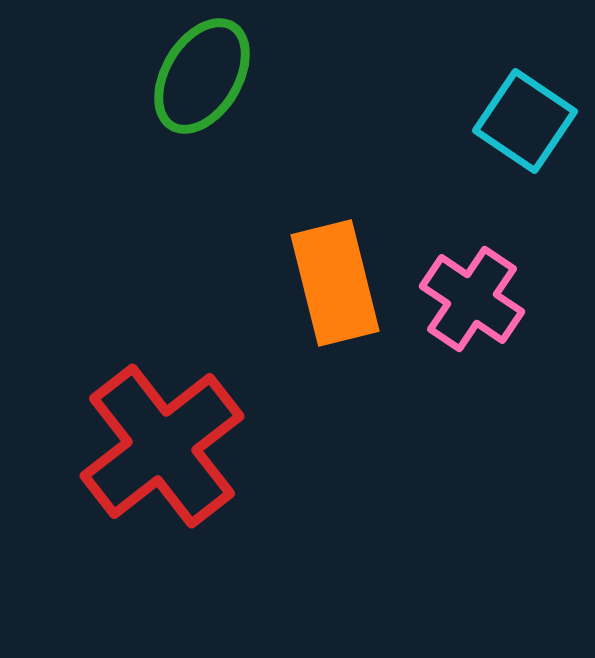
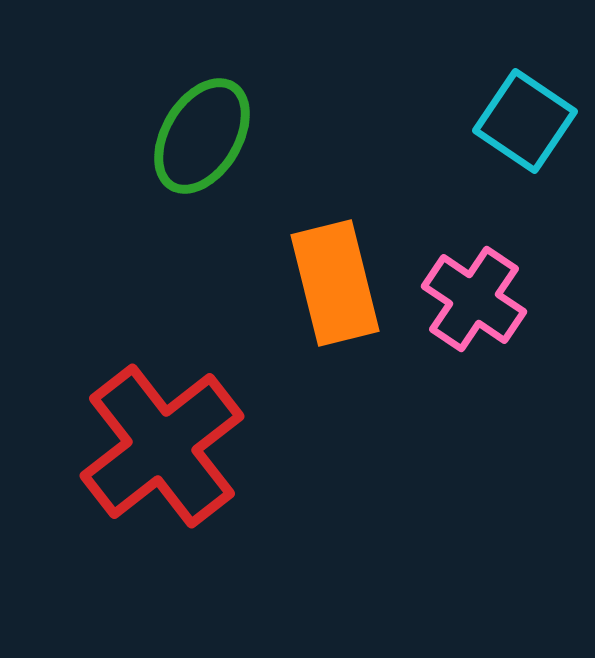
green ellipse: moved 60 px down
pink cross: moved 2 px right
